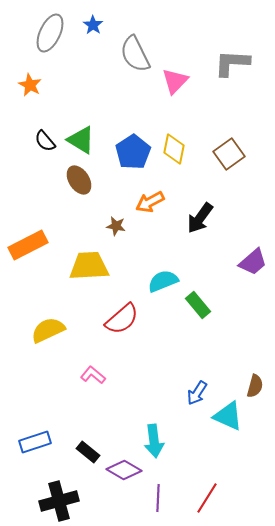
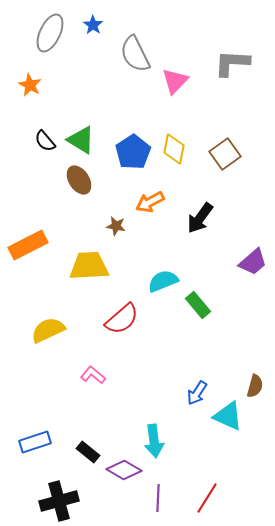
brown square: moved 4 px left
